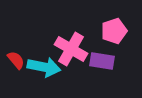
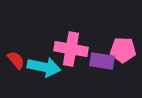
pink pentagon: moved 9 px right, 19 px down; rotated 20 degrees clockwise
pink cross: rotated 20 degrees counterclockwise
